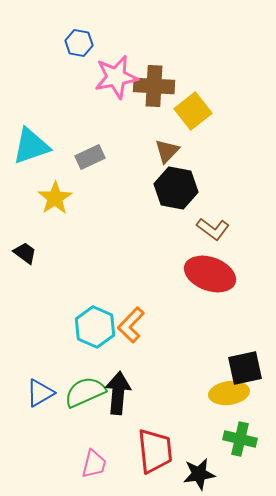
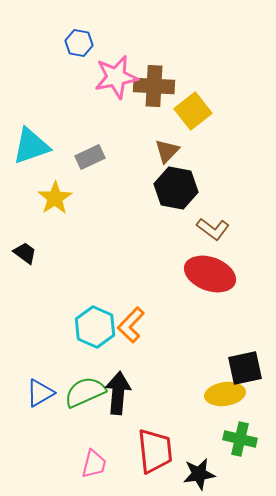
yellow ellipse: moved 4 px left, 1 px down
